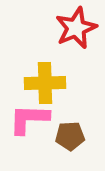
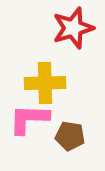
red star: moved 3 px left; rotated 6 degrees clockwise
brown pentagon: rotated 12 degrees clockwise
